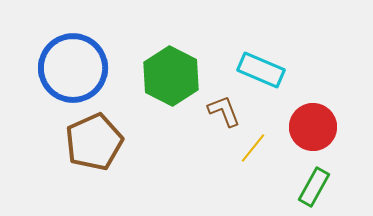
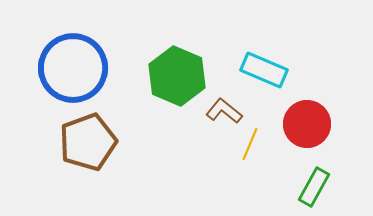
cyan rectangle: moved 3 px right
green hexagon: moved 6 px right; rotated 4 degrees counterclockwise
brown L-shape: rotated 30 degrees counterclockwise
red circle: moved 6 px left, 3 px up
brown pentagon: moved 6 px left; rotated 4 degrees clockwise
yellow line: moved 3 px left, 4 px up; rotated 16 degrees counterclockwise
